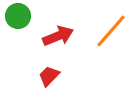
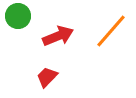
red trapezoid: moved 2 px left, 1 px down
